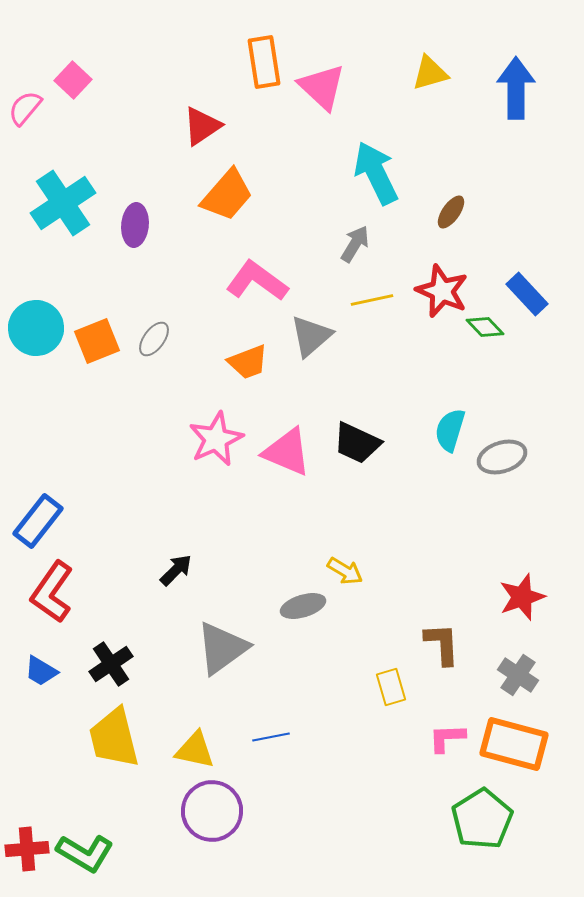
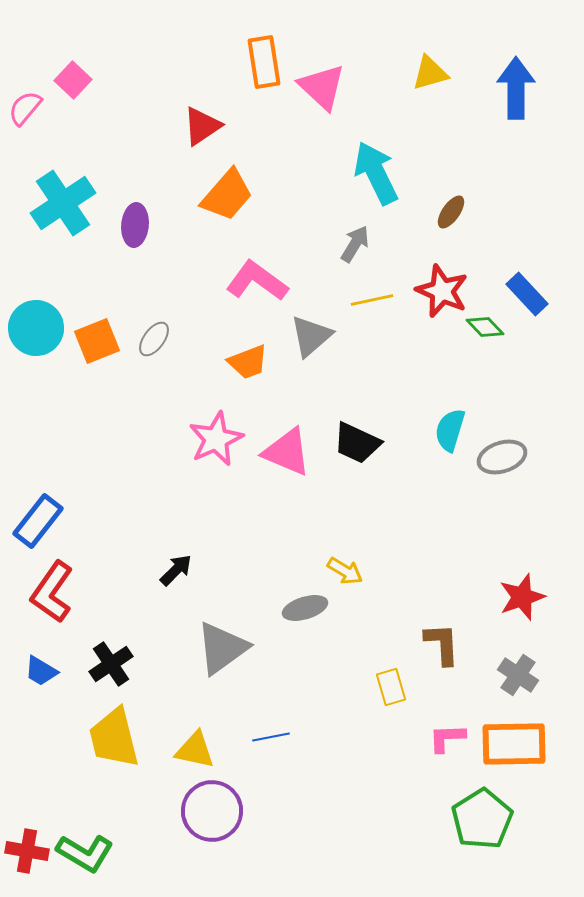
gray ellipse at (303, 606): moved 2 px right, 2 px down
orange rectangle at (514, 744): rotated 16 degrees counterclockwise
red cross at (27, 849): moved 2 px down; rotated 15 degrees clockwise
